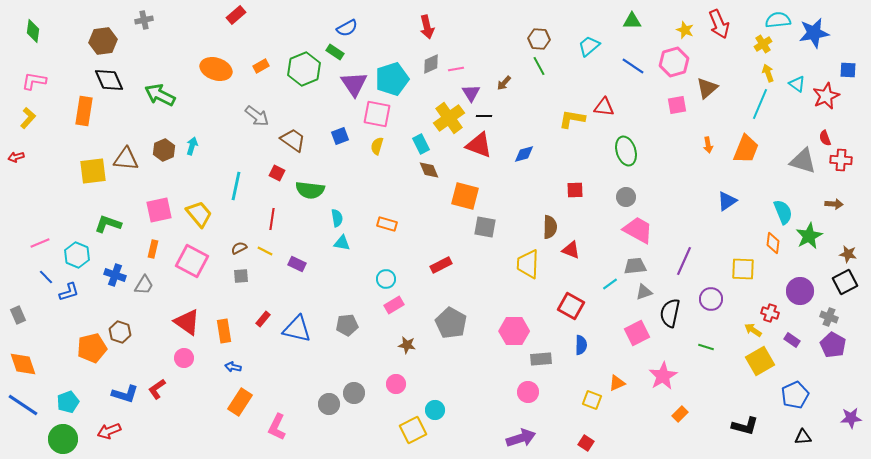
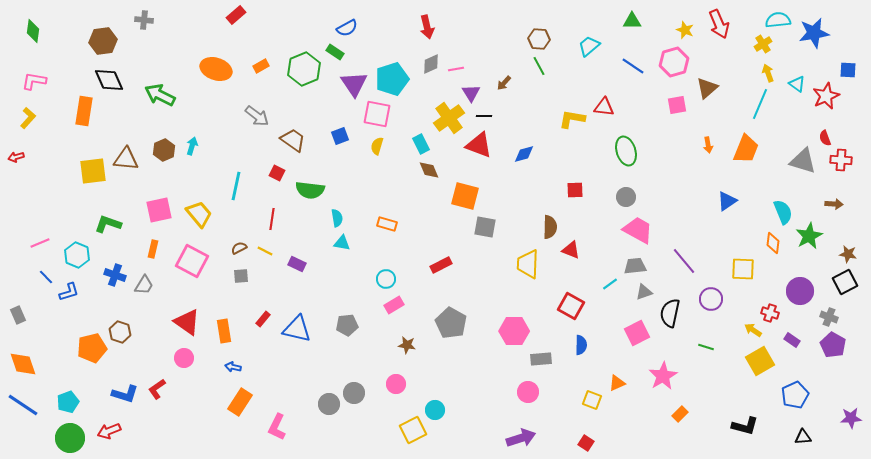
gray cross at (144, 20): rotated 18 degrees clockwise
purple line at (684, 261): rotated 64 degrees counterclockwise
green circle at (63, 439): moved 7 px right, 1 px up
